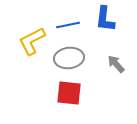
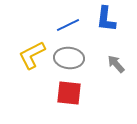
blue L-shape: moved 1 px right
blue line: rotated 15 degrees counterclockwise
yellow L-shape: moved 14 px down
gray ellipse: rotated 12 degrees clockwise
